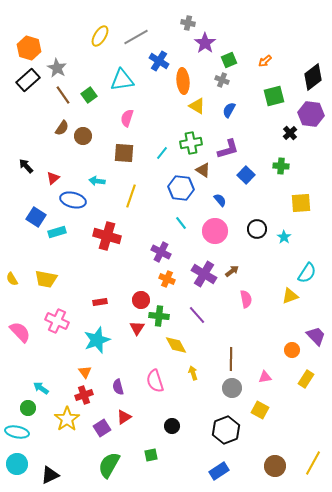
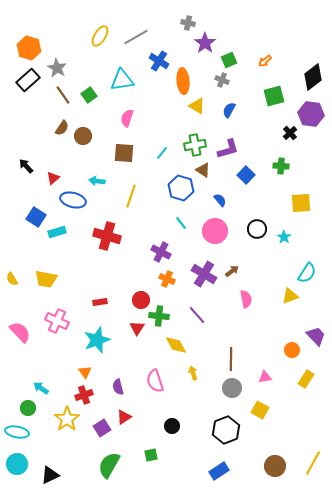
green cross at (191, 143): moved 4 px right, 2 px down
blue hexagon at (181, 188): rotated 10 degrees clockwise
